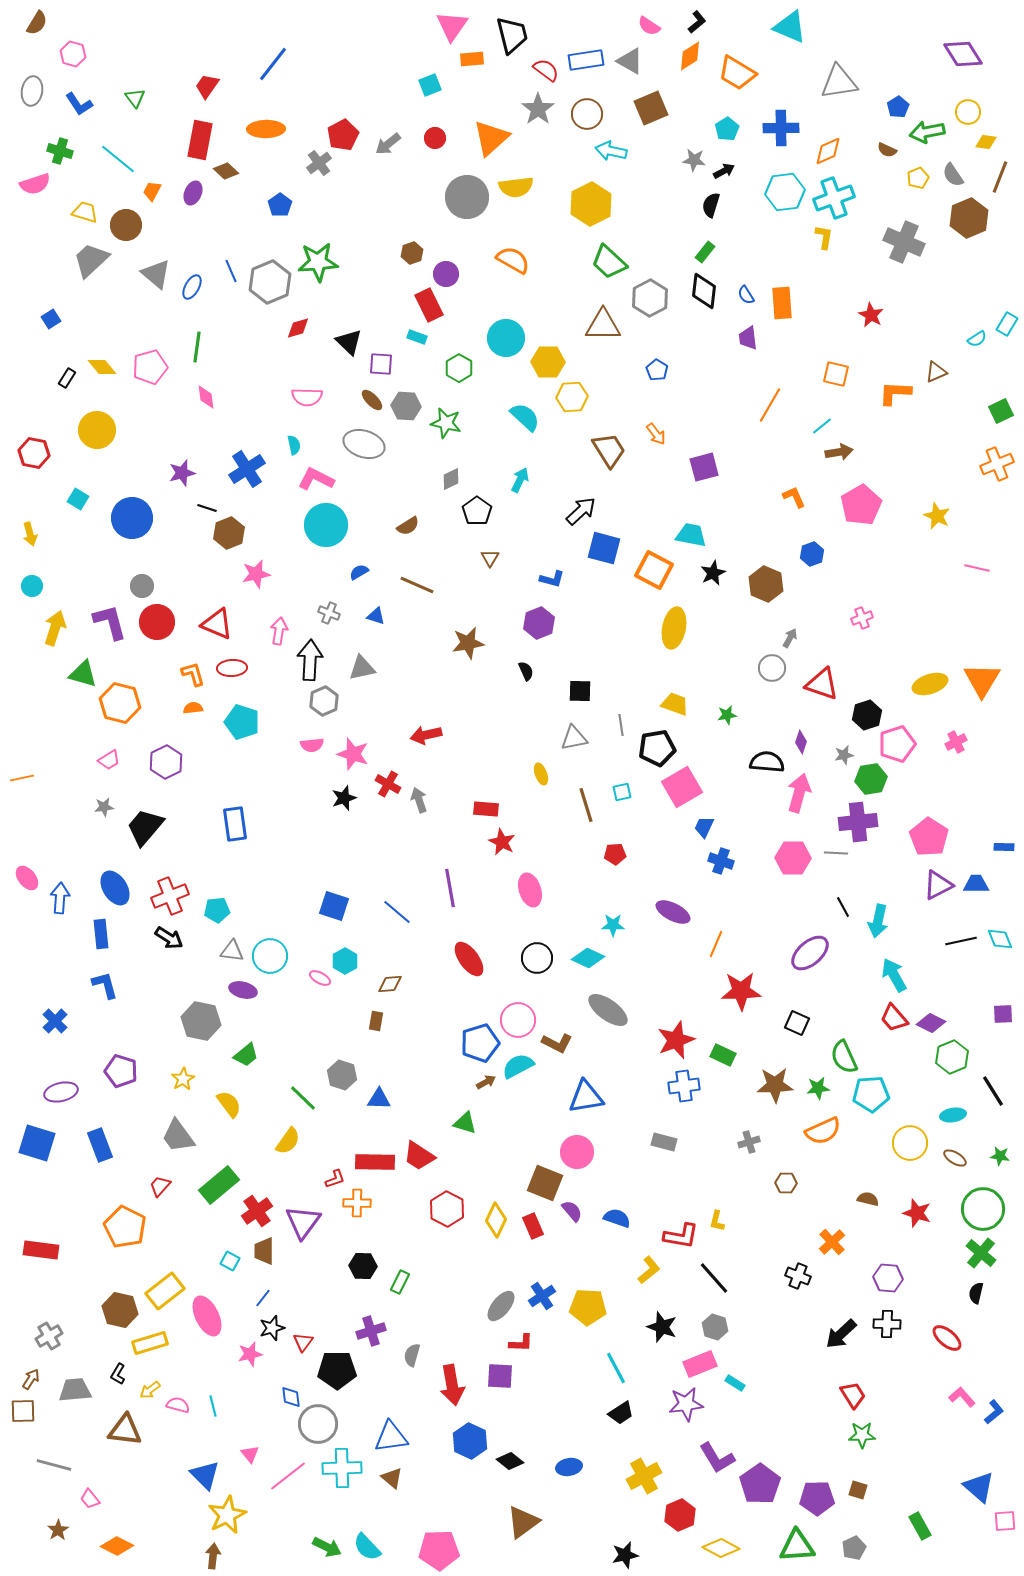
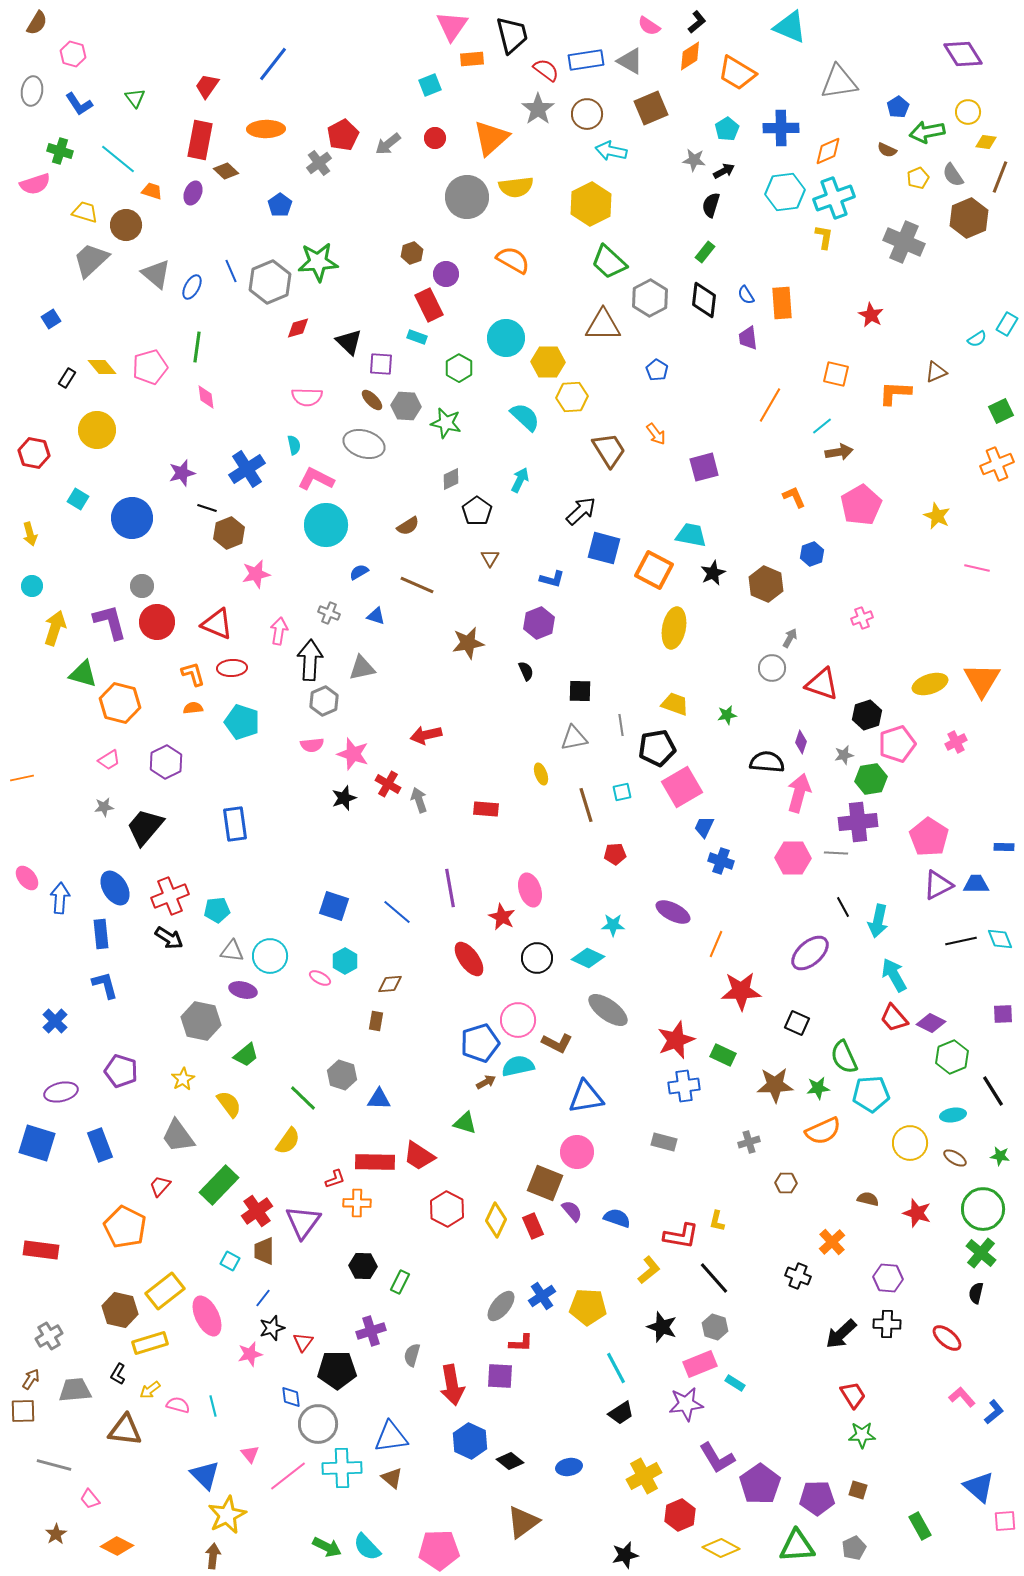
orange trapezoid at (152, 191): rotated 80 degrees clockwise
black diamond at (704, 291): moved 9 px down
red star at (502, 842): moved 75 px down
cyan semicircle at (518, 1066): rotated 16 degrees clockwise
green rectangle at (219, 1185): rotated 6 degrees counterclockwise
brown star at (58, 1530): moved 2 px left, 4 px down
